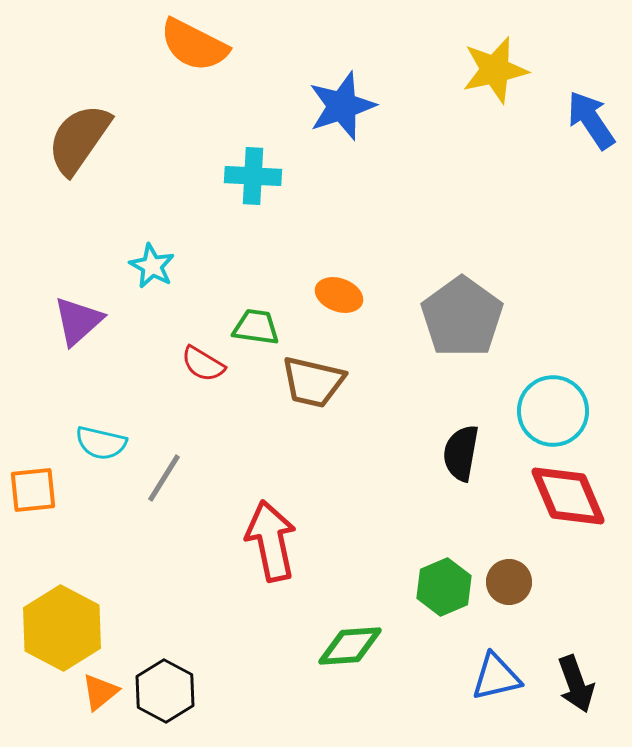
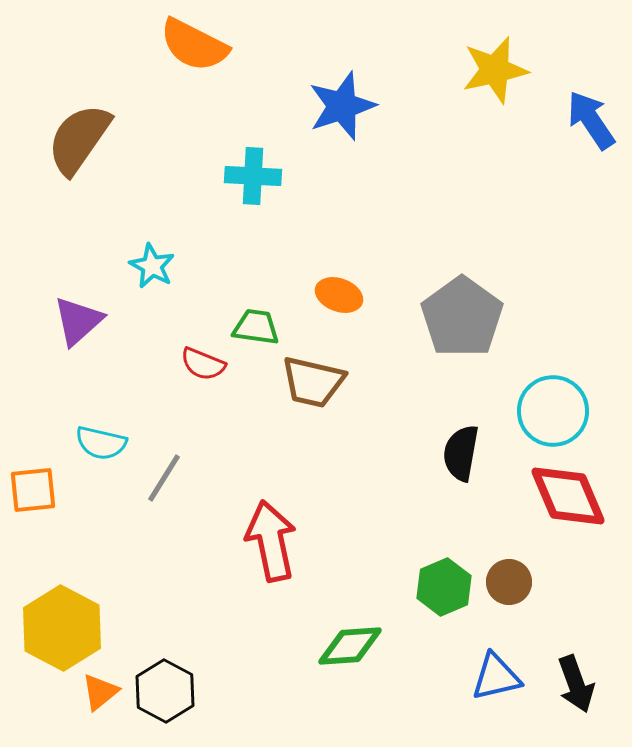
red semicircle: rotated 9 degrees counterclockwise
